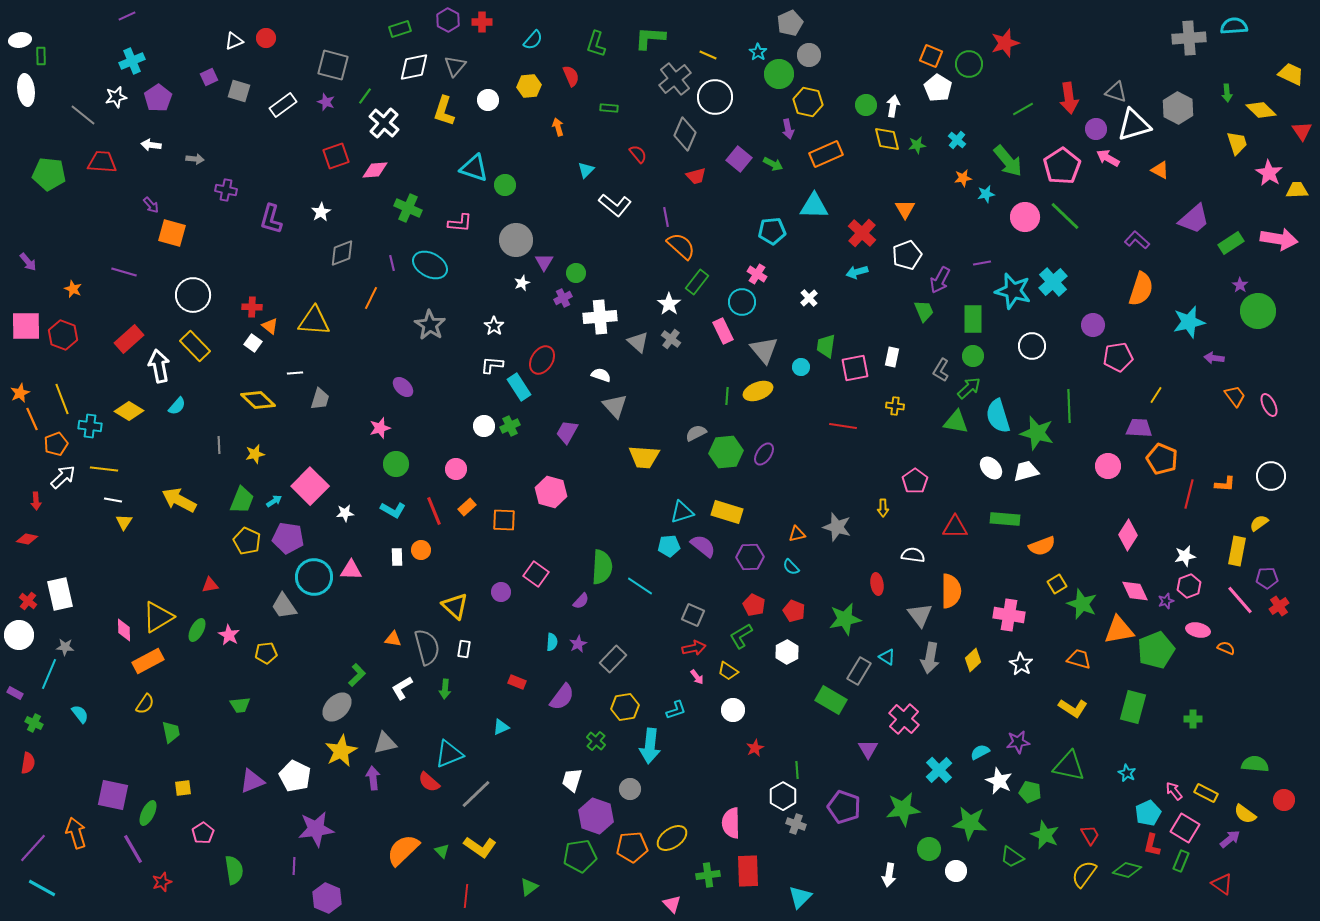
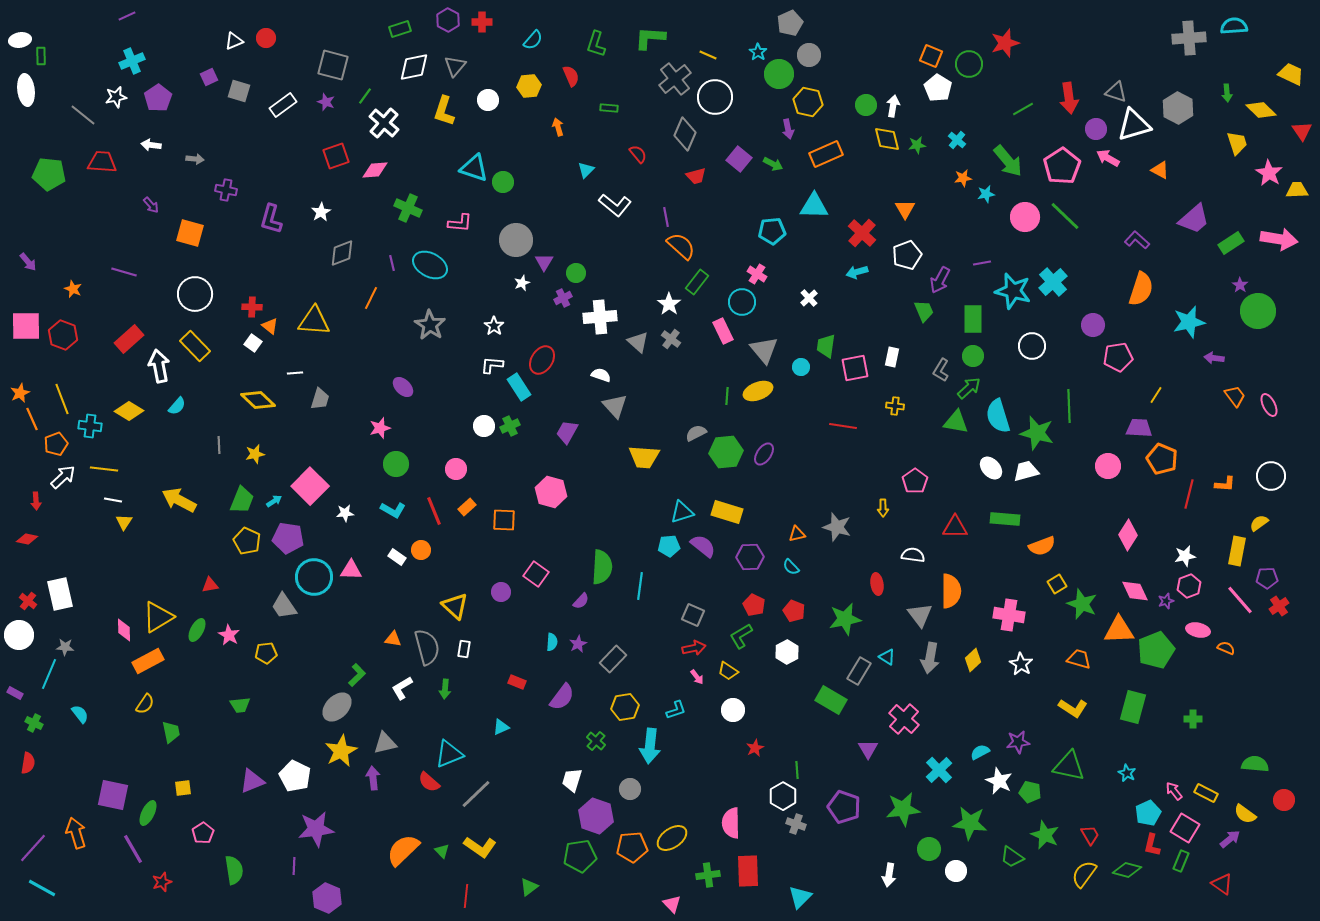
green circle at (505, 185): moved 2 px left, 3 px up
orange square at (172, 233): moved 18 px right
white circle at (193, 295): moved 2 px right, 1 px up
white rectangle at (397, 557): rotated 54 degrees counterclockwise
cyan line at (640, 586): rotated 64 degrees clockwise
orange triangle at (1119, 630): rotated 8 degrees clockwise
